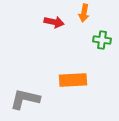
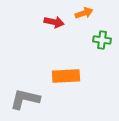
orange arrow: rotated 120 degrees counterclockwise
orange rectangle: moved 7 px left, 4 px up
